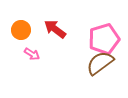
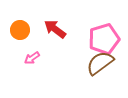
orange circle: moved 1 px left
pink arrow: moved 4 px down; rotated 112 degrees clockwise
